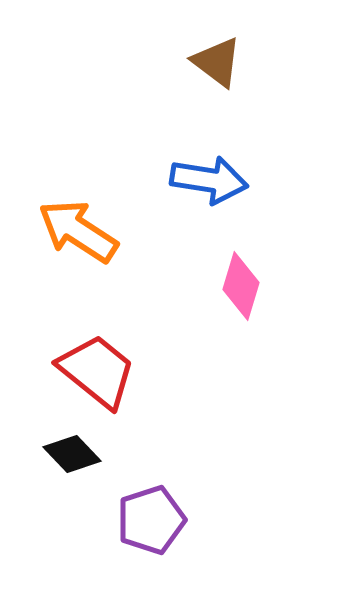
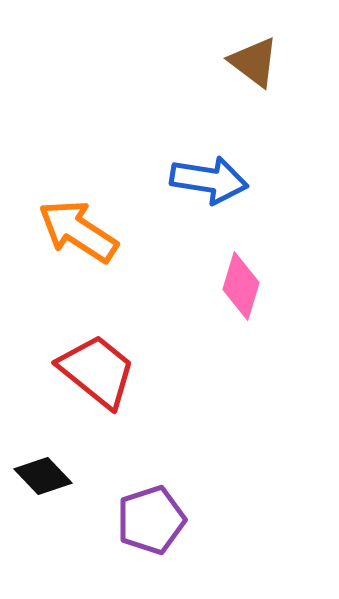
brown triangle: moved 37 px right
black diamond: moved 29 px left, 22 px down
